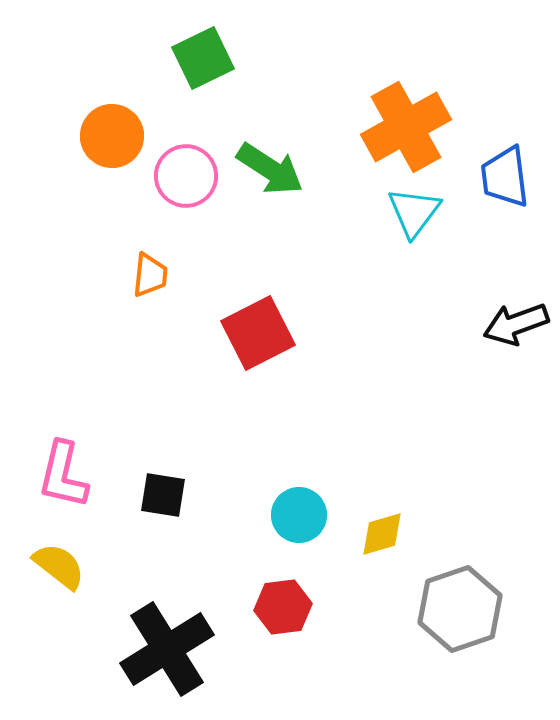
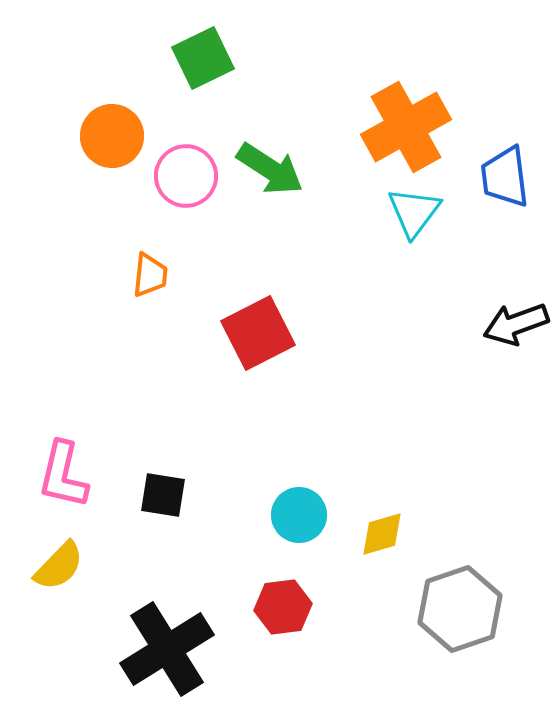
yellow semicircle: rotated 96 degrees clockwise
